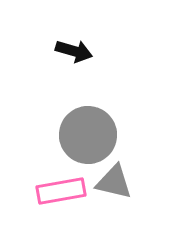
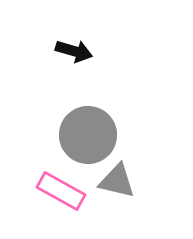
gray triangle: moved 3 px right, 1 px up
pink rectangle: rotated 39 degrees clockwise
